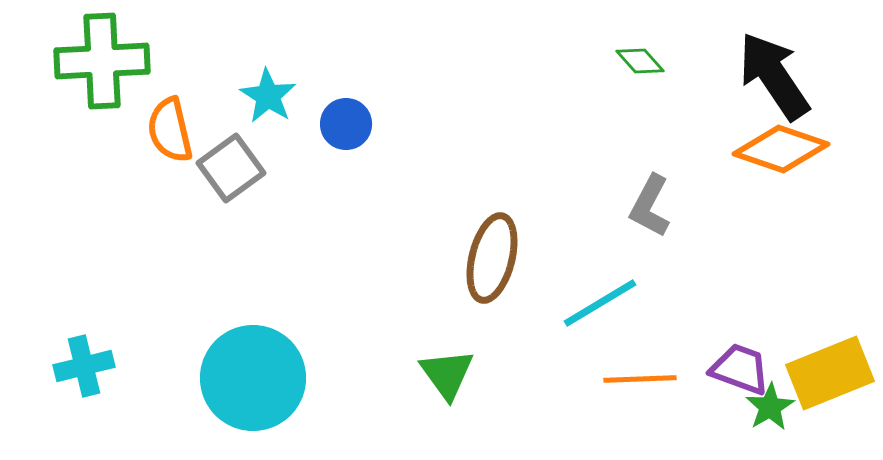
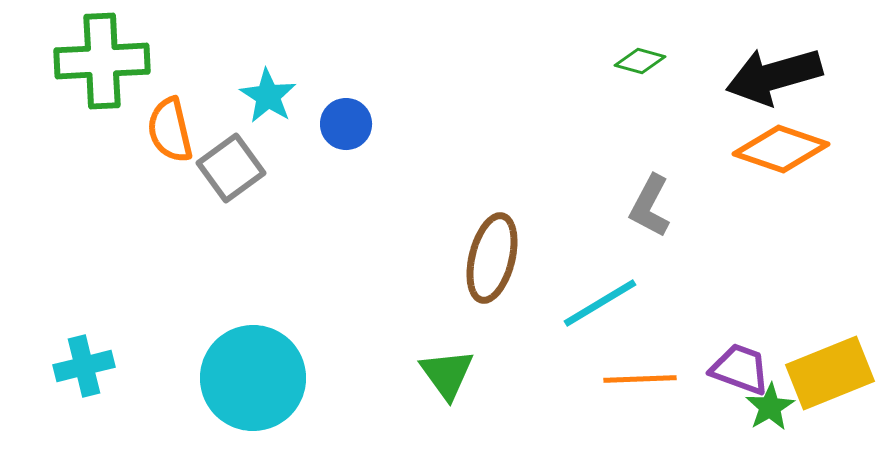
green diamond: rotated 33 degrees counterclockwise
black arrow: rotated 72 degrees counterclockwise
